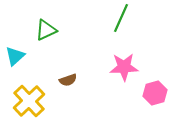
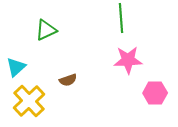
green line: rotated 28 degrees counterclockwise
cyan triangle: moved 1 px right, 11 px down
pink star: moved 4 px right, 7 px up
pink hexagon: rotated 15 degrees clockwise
